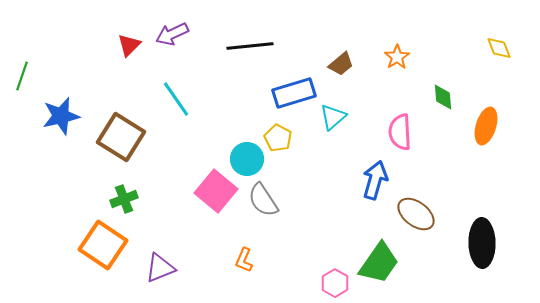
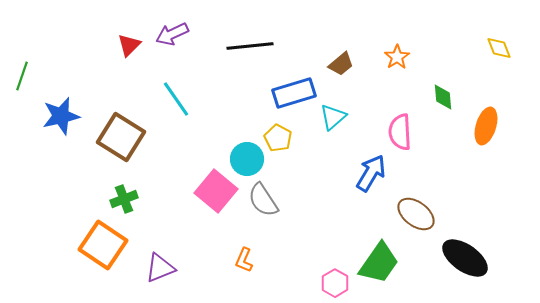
blue arrow: moved 4 px left, 7 px up; rotated 15 degrees clockwise
black ellipse: moved 17 px left, 15 px down; rotated 54 degrees counterclockwise
